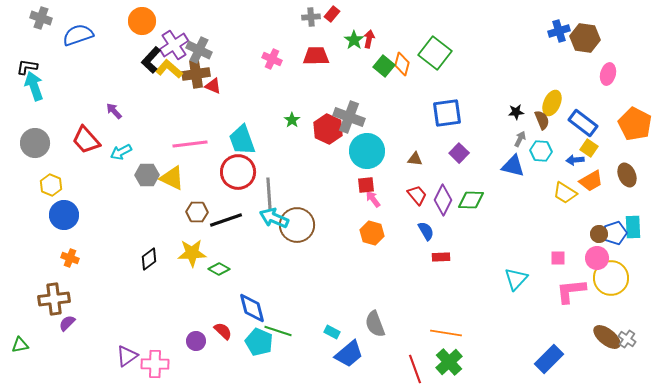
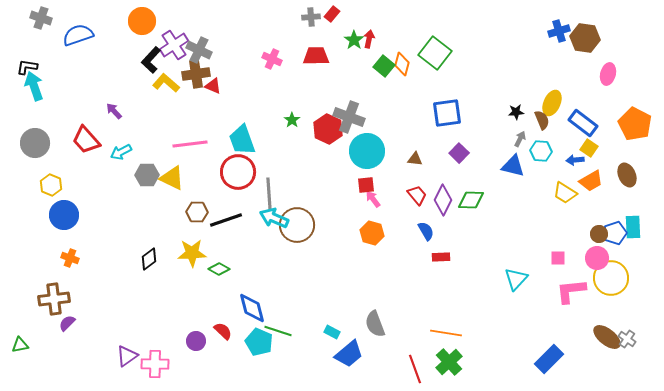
yellow L-shape at (169, 69): moved 3 px left, 14 px down
